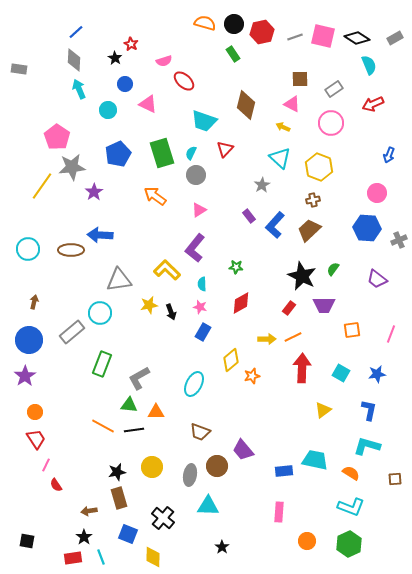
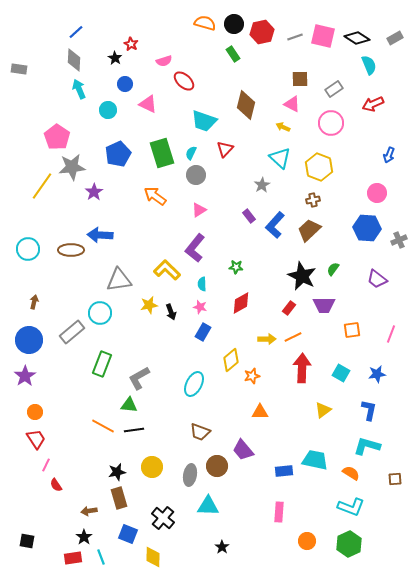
orange triangle at (156, 412): moved 104 px right
